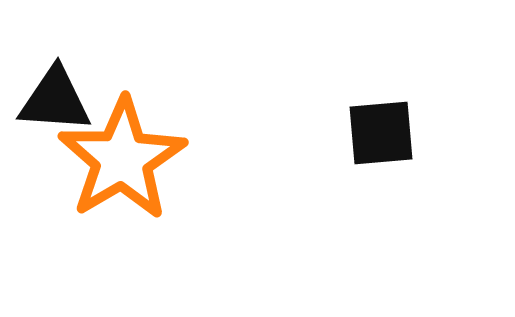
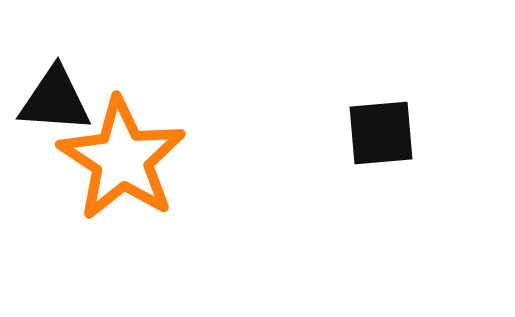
orange star: rotated 8 degrees counterclockwise
